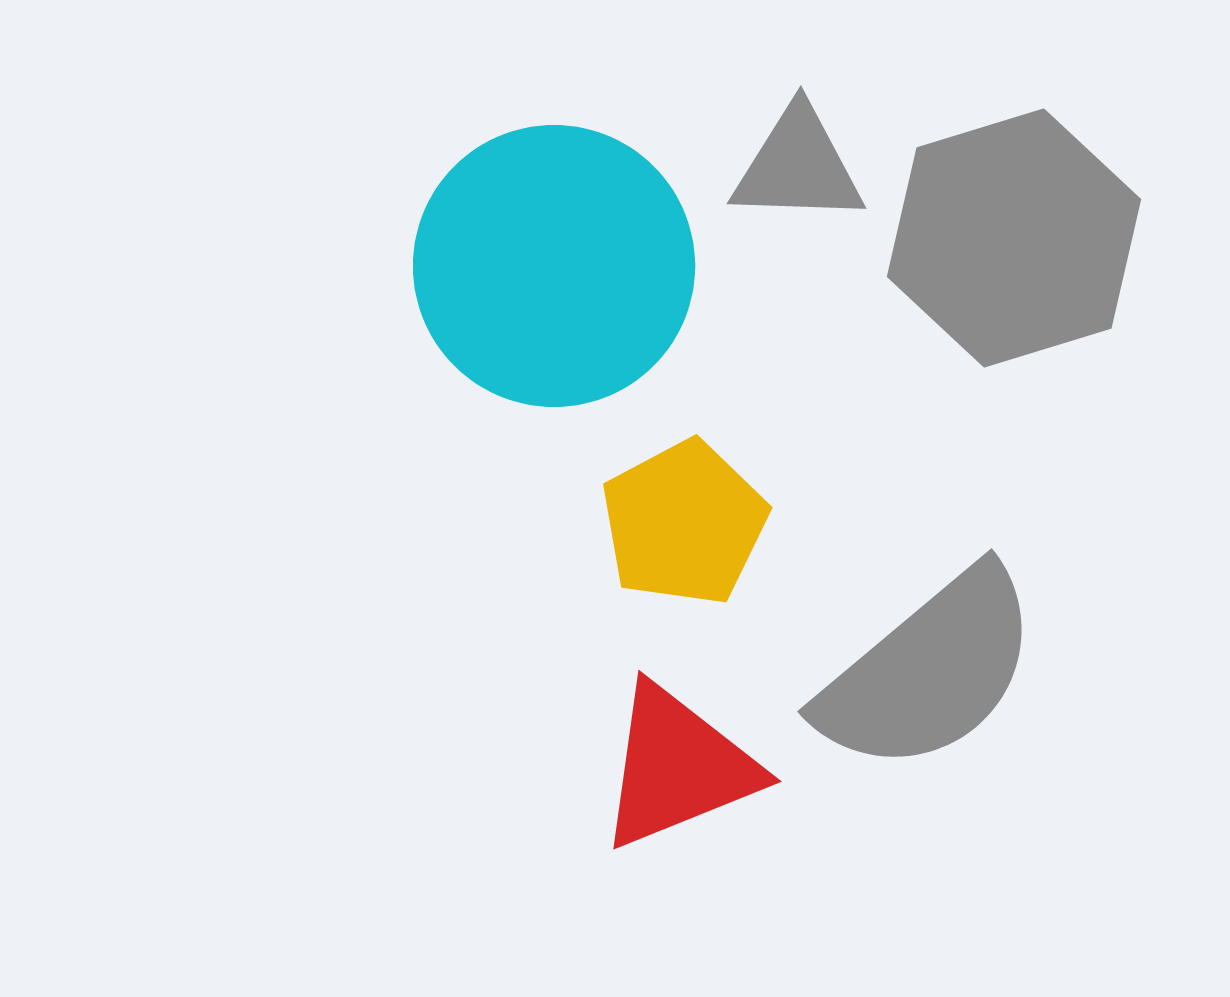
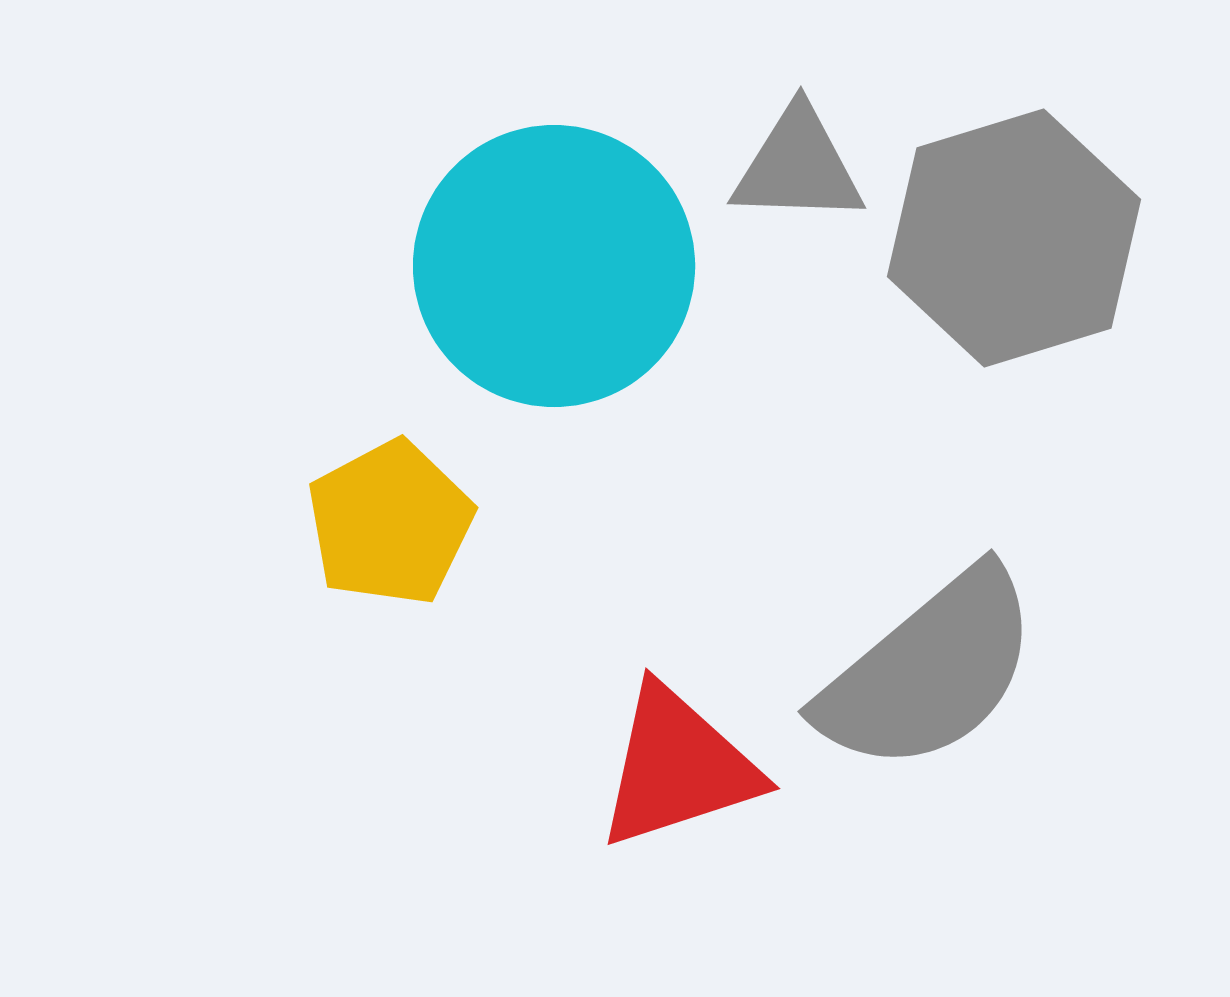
yellow pentagon: moved 294 px left
red triangle: rotated 4 degrees clockwise
